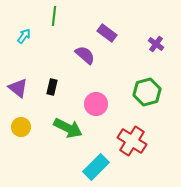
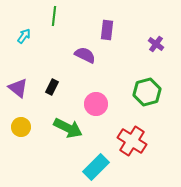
purple rectangle: moved 3 px up; rotated 60 degrees clockwise
purple semicircle: rotated 15 degrees counterclockwise
black rectangle: rotated 14 degrees clockwise
